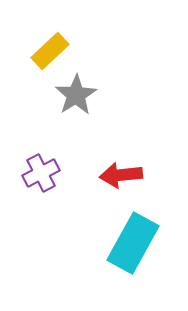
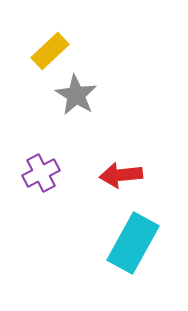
gray star: rotated 9 degrees counterclockwise
